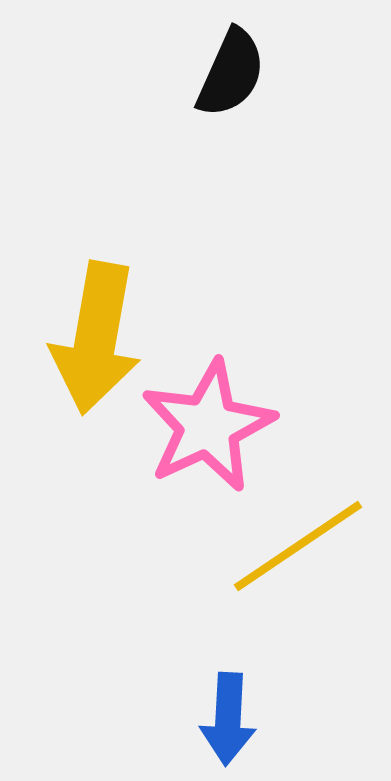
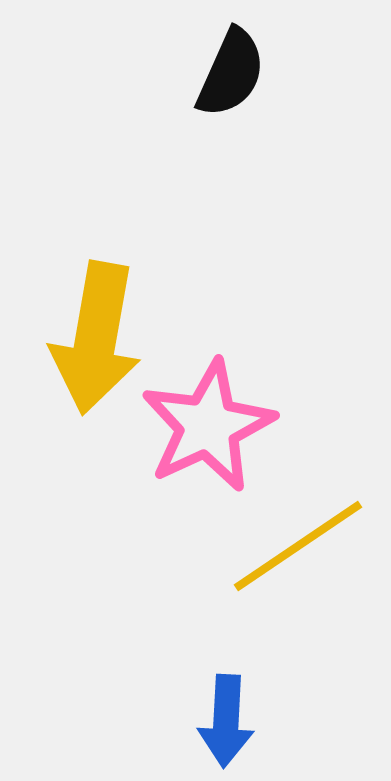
blue arrow: moved 2 px left, 2 px down
